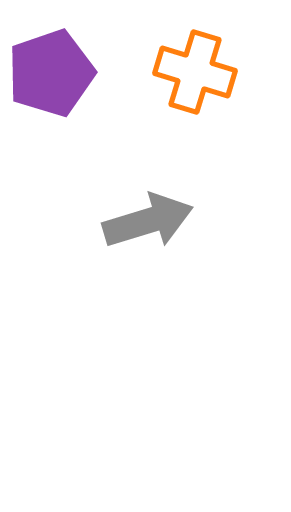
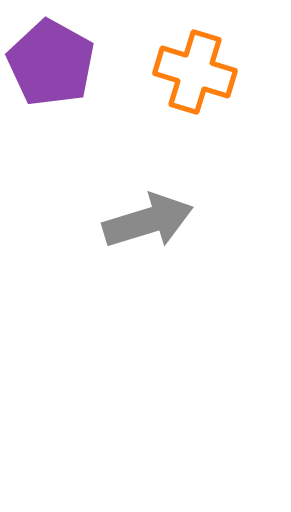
purple pentagon: moved 10 px up; rotated 24 degrees counterclockwise
